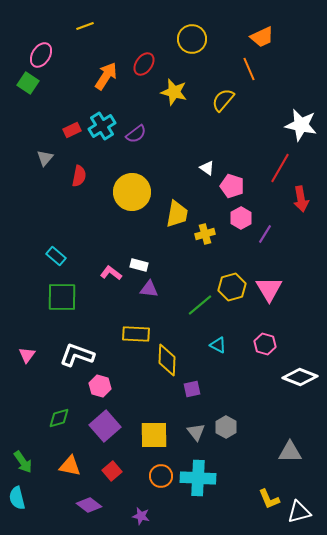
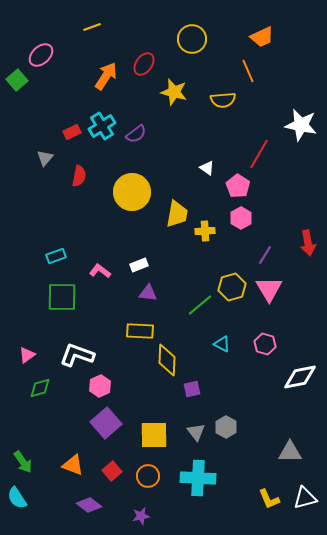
yellow line at (85, 26): moved 7 px right, 1 px down
pink ellipse at (41, 55): rotated 15 degrees clockwise
orange line at (249, 69): moved 1 px left, 2 px down
green square at (28, 83): moved 11 px left, 3 px up; rotated 15 degrees clockwise
yellow semicircle at (223, 100): rotated 135 degrees counterclockwise
red rectangle at (72, 130): moved 2 px down
red line at (280, 168): moved 21 px left, 14 px up
pink pentagon at (232, 186): moved 6 px right; rotated 15 degrees clockwise
red arrow at (301, 199): moved 7 px right, 44 px down
yellow cross at (205, 234): moved 3 px up; rotated 12 degrees clockwise
purple line at (265, 234): moved 21 px down
cyan rectangle at (56, 256): rotated 60 degrees counterclockwise
white rectangle at (139, 265): rotated 36 degrees counterclockwise
pink L-shape at (111, 273): moved 11 px left, 2 px up
purple triangle at (149, 289): moved 1 px left, 4 px down
yellow rectangle at (136, 334): moved 4 px right, 3 px up
cyan triangle at (218, 345): moved 4 px right, 1 px up
pink triangle at (27, 355): rotated 18 degrees clockwise
white diamond at (300, 377): rotated 32 degrees counterclockwise
pink hexagon at (100, 386): rotated 20 degrees clockwise
green diamond at (59, 418): moved 19 px left, 30 px up
purple square at (105, 426): moved 1 px right, 3 px up
orange triangle at (70, 466): moved 3 px right, 1 px up; rotated 10 degrees clockwise
orange circle at (161, 476): moved 13 px left
cyan semicircle at (17, 498): rotated 20 degrees counterclockwise
white triangle at (299, 512): moved 6 px right, 14 px up
purple star at (141, 516): rotated 24 degrees counterclockwise
